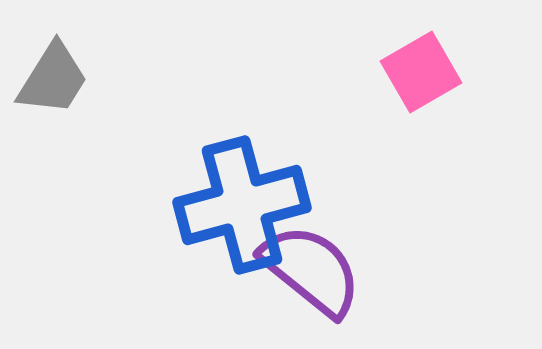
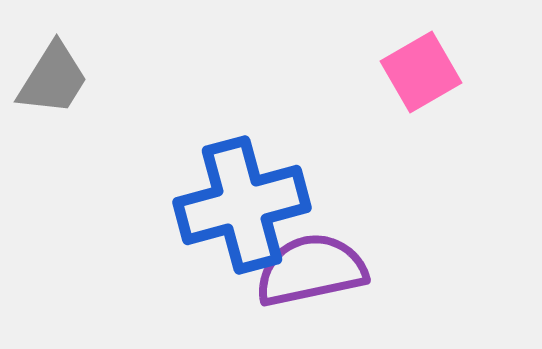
purple semicircle: rotated 51 degrees counterclockwise
